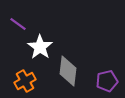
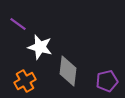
white star: rotated 20 degrees counterclockwise
